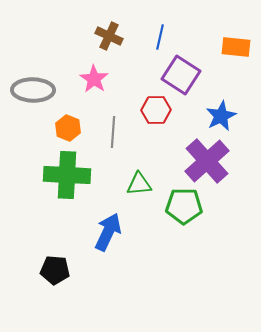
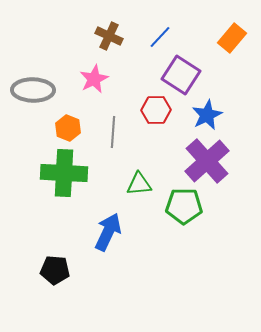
blue line: rotated 30 degrees clockwise
orange rectangle: moved 4 px left, 9 px up; rotated 56 degrees counterclockwise
pink star: rotated 12 degrees clockwise
blue star: moved 14 px left, 1 px up
green cross: moved 3 px left, 2 px up
